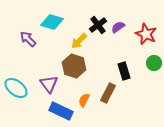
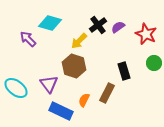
cyan diamond: moved 2 px left, 1 px down
brown rectangle: moved 1 px left
